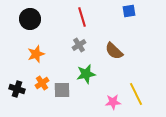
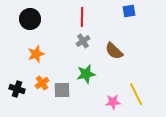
red line: rotated 18 degrees clockwise
gray cross: moved 4 px right, 4 px up
